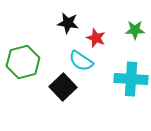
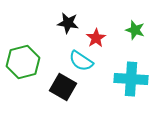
green star: rotated 18 degrees clockwise
red star: rotated 18 degrees clockwise
black square: rotated 16 degrees counterclockwise
